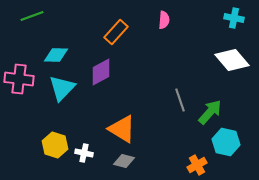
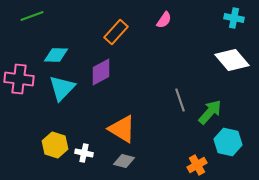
pink semicircle: rotated 30 degrees clockwise
cyan hexagon: moved 2 px right
